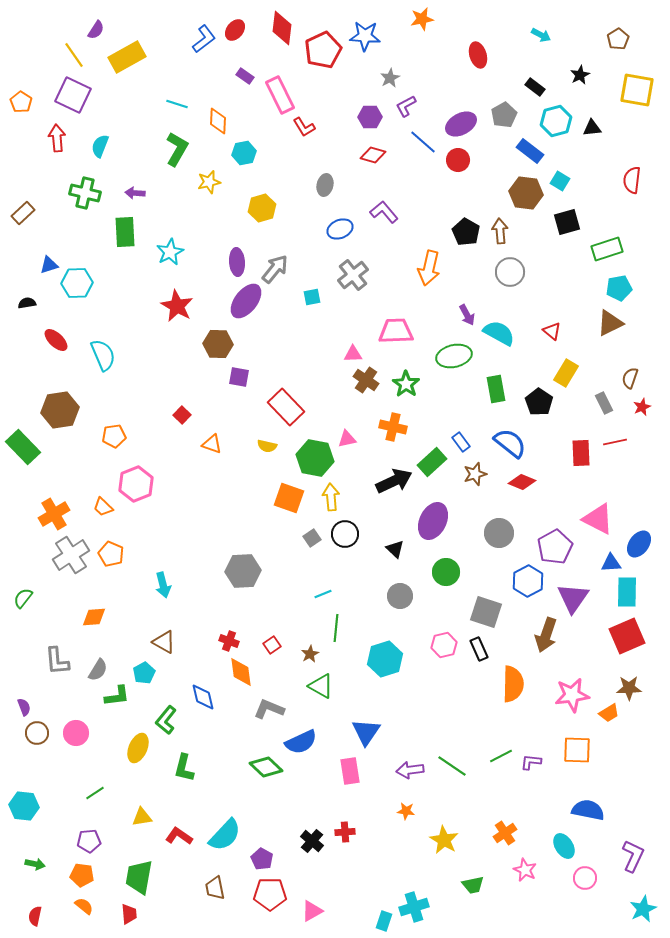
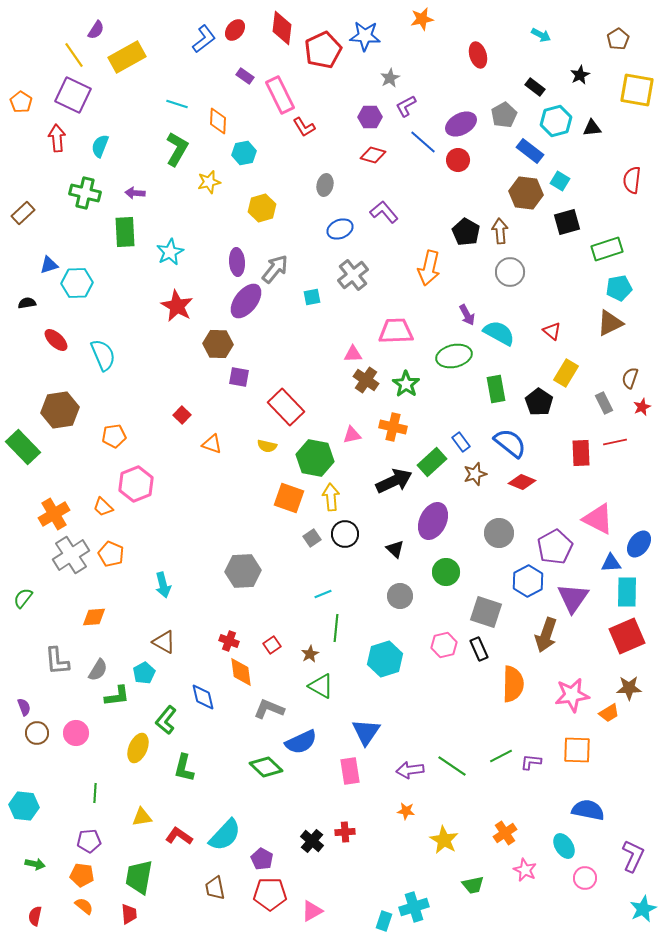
pink triangle at (347, 439): moved 5 px right, 4 px up
green line at (95, 793): rotated 54 degrees counterclockwise
